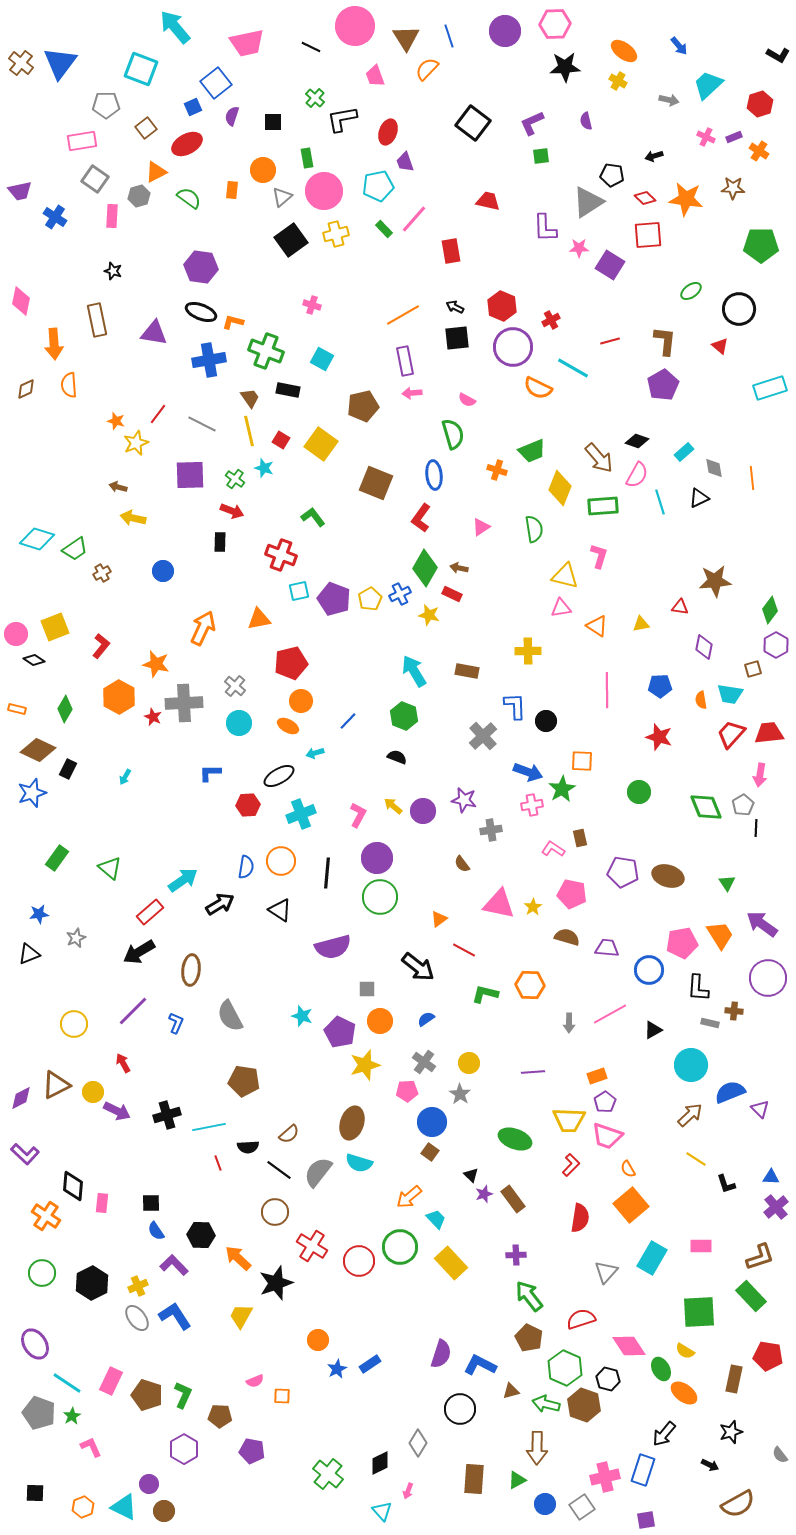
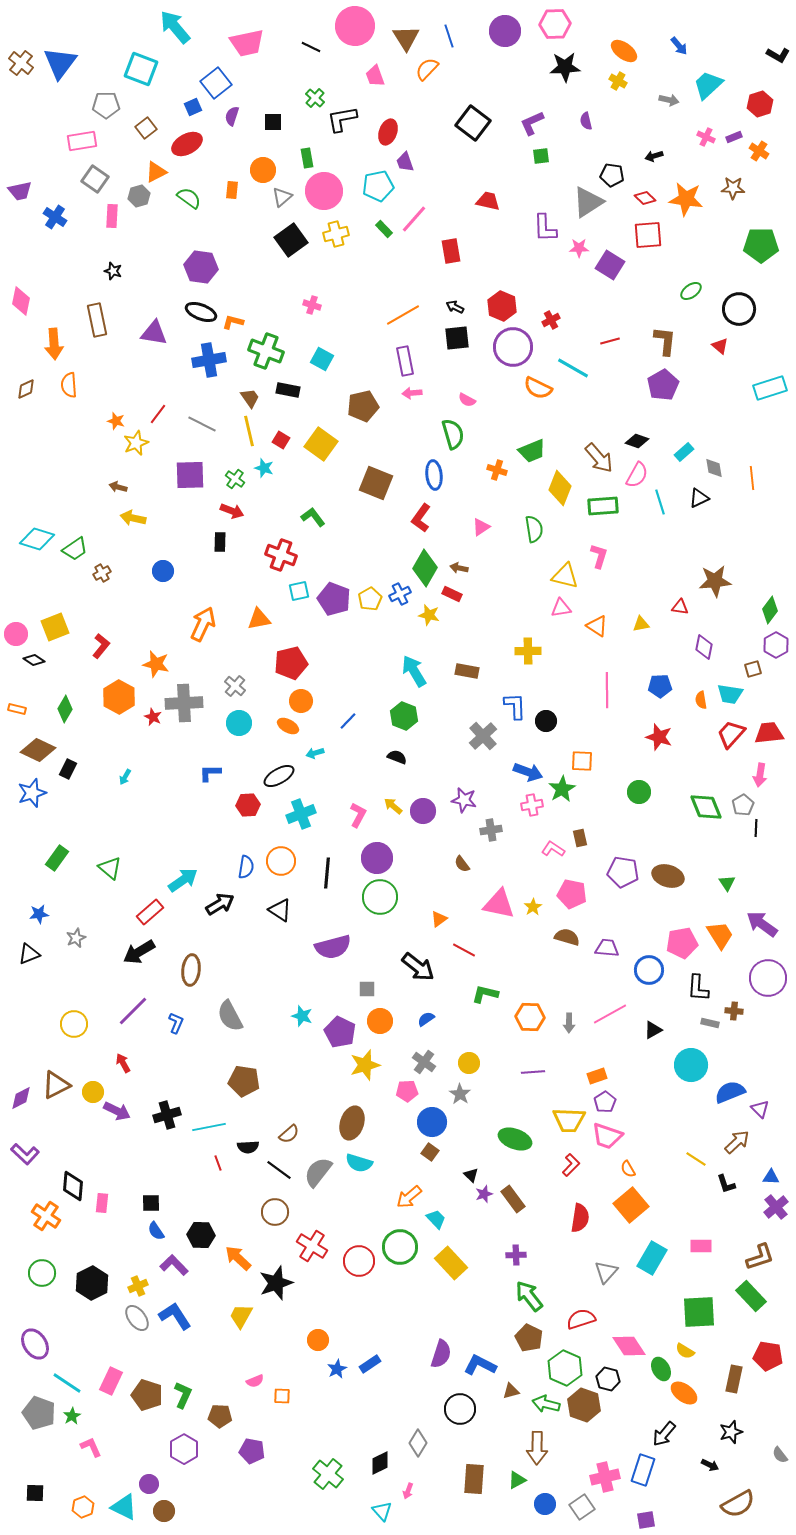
orange arrow at (203, 628): moved 4 px up
orange hexagon at (530, 985): moved 32 px down
brown arrow at (690, 1115): moved 47 px right, 27 px down
